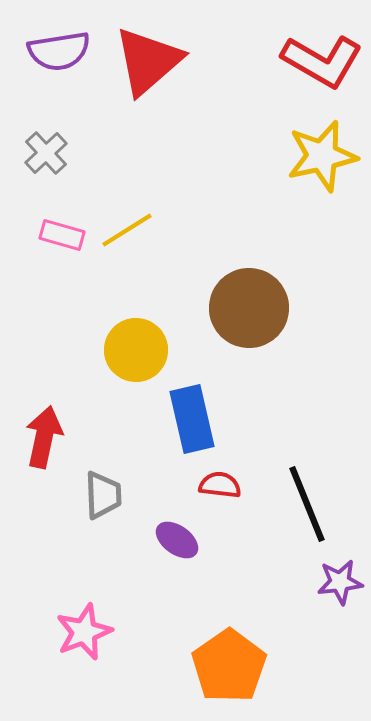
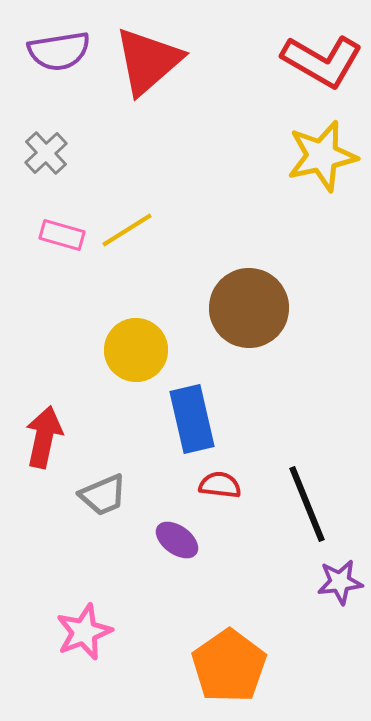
gray trapezoid: rotated 69 degrees clockwise
